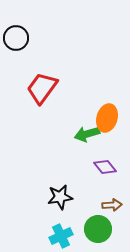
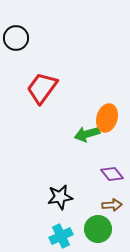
purple diamond: moved 7 px right, 7 px down
